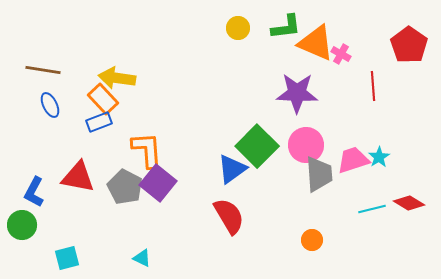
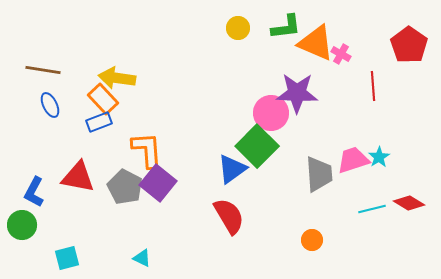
pink circle: moved 35 px left, 32 px up
